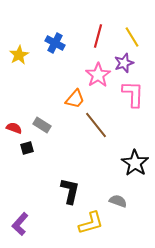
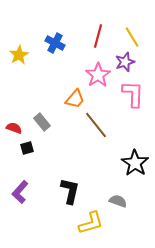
purple star: moved 1 px right, 1 px up
gray rectangle: moved 3 px up; rotated 18 degrees clockwise
purple L-shape: moved 32 px up
